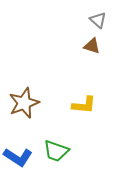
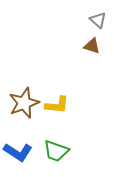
yellow L-shape: moved 27 px left
blue L-shape: moved 5 px up
